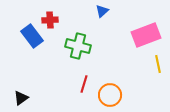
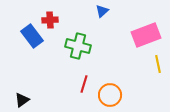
black triangle: moved 1 px right, 2 px down
